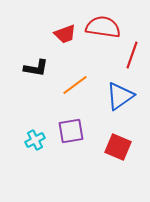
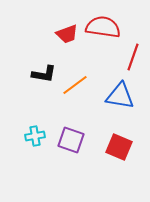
red trapezoid: moved 2 px right
red line: moved 1 px right, 2 px down
black L-shape: moved 8 px right, 6 px down
blue triangle: rotated 44 degrees clockwise
purple square: moved 9 px down; rotated 28 degrees clockwise
cyan cross: moved 4 px up; rotated 18 degrees clockwise
red square: moved 1 px right
